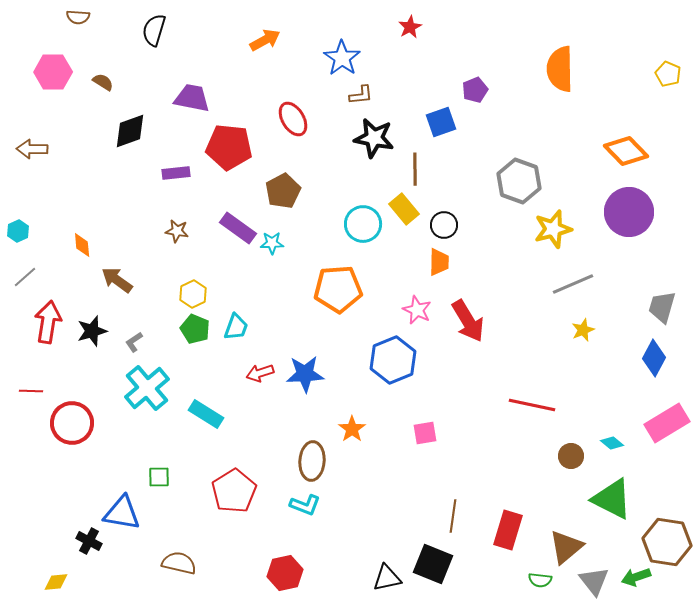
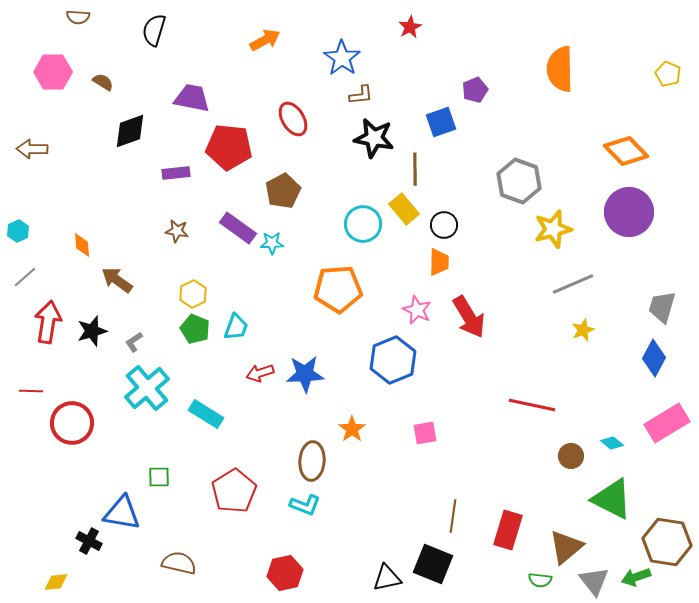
red arrow at (468, 321): moved 1 px right, 4 px up
